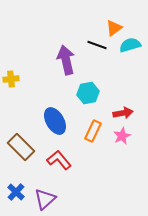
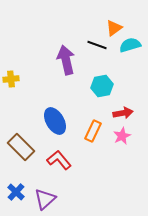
cyan hexagon: moved 14 px right, 7 px up
